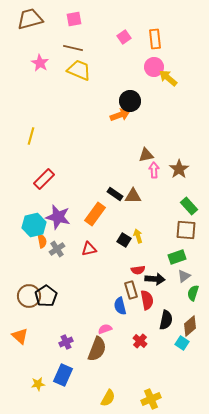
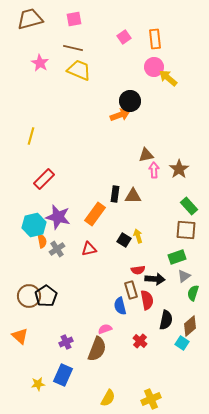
black rectangle at (115, 194): rotated 63 degrees clockwise
